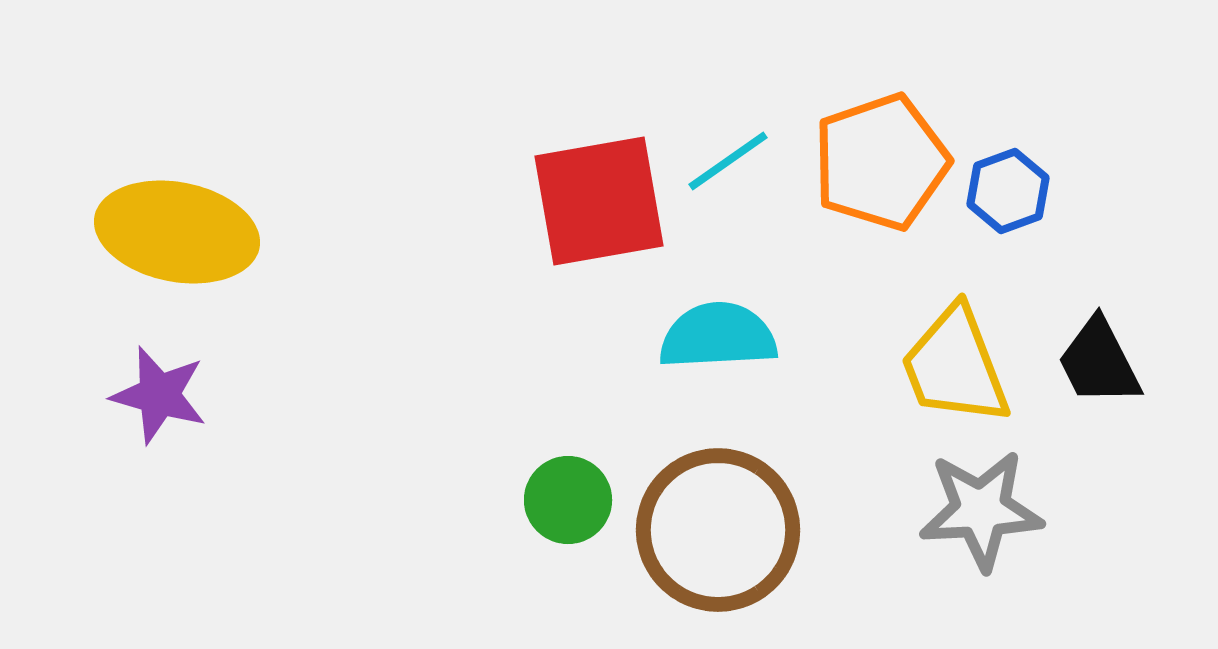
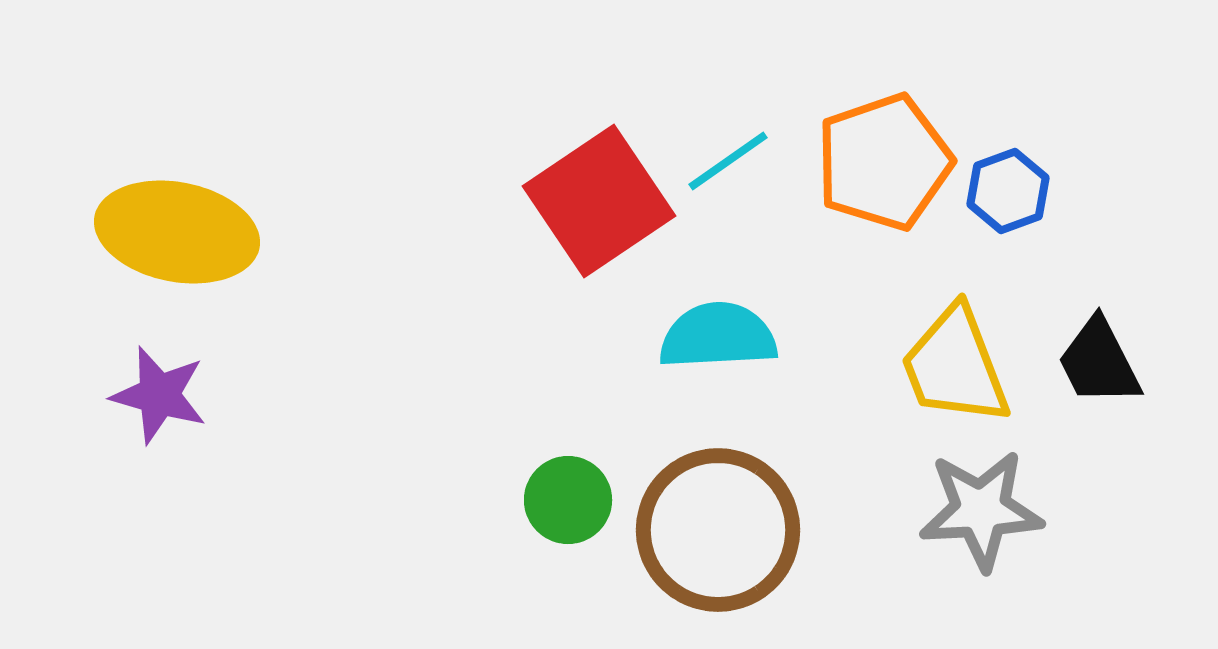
orange pentagon: moved 3 px right
red square: rotated 24 degrees counterclockwise
